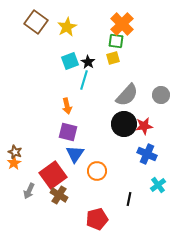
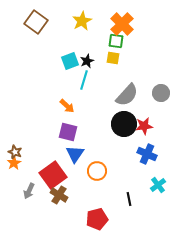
yellow star: moved 15 px right, 6 px up
yellow square: rotated 24 degrees clockwise
black star: moved 1 px left, 1 px up; rotated 16 degrees clockwise
gray circle: moved 2 px up
orange arrow: rotated 35 degrees counterclockwise
black line: rotated 24 degrees counterclockwise
